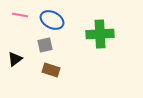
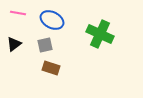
pink line: moved 2 px left, 2 px up
green cross: rotated 28 degrees clockwise
black triangle: moved 1 px left, 15 px up
brown rectangle: moved 2 px up
